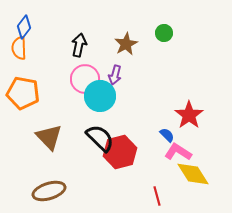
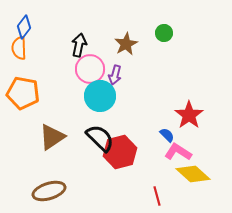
pink circle: moved 5 px right, 10 px up
brown triangle: moved 3 px right; rotated 40 degrees clockwise
yellow diamond: rotated 16 degrees counterclockwise
